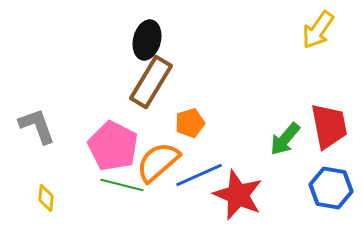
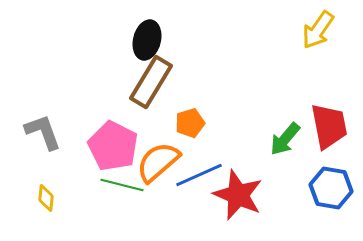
gray L-shape: moved 6 px right, 6 px down
